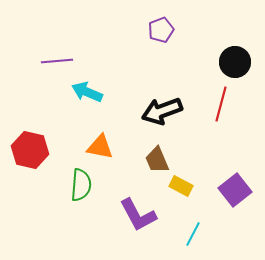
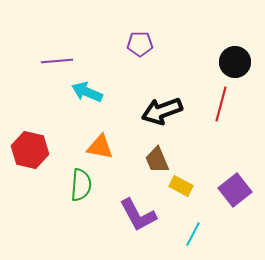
purple pentagon: moved 21 px left, 14 px down; rotated 20 degrees clockwise
